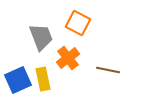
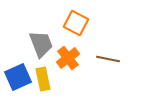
orange square: moved 2 px left
gray trapezoid: moved 7 px down
brown line: moved 11 px up
blue square: moved 3 px up
